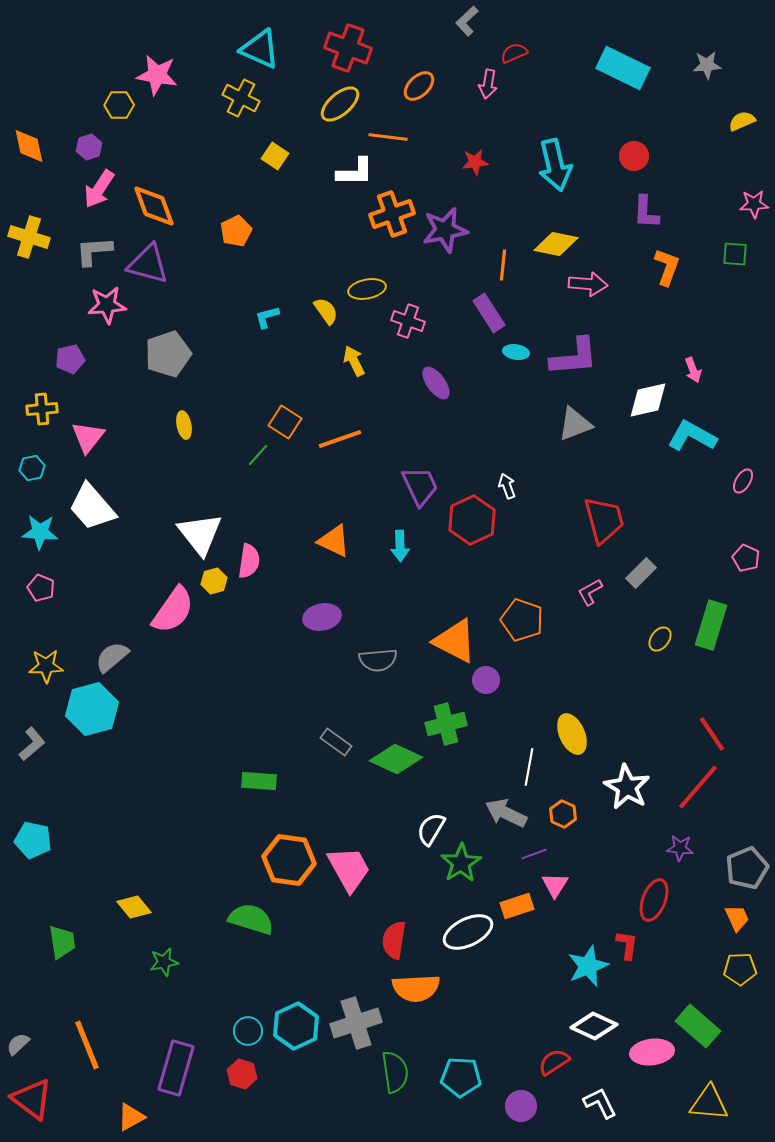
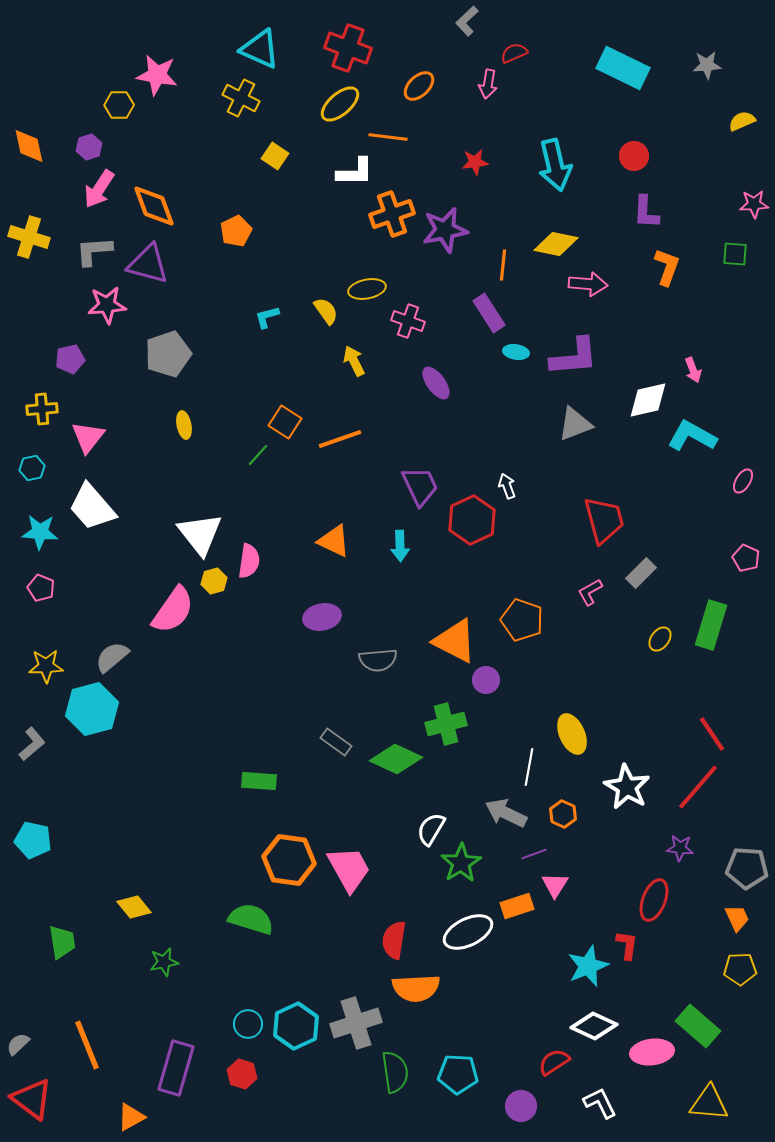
gray pentagon at (747, 868): rotated 27 degrees clockwise
cyan circle at (248, 1031): moved 7 px up
cyan pentagon at (461, 1077): moved 3 px left, 3 px up
